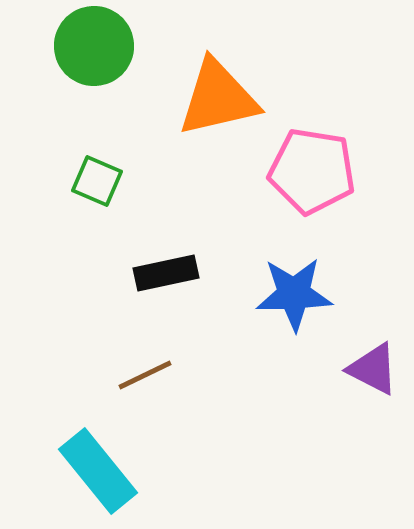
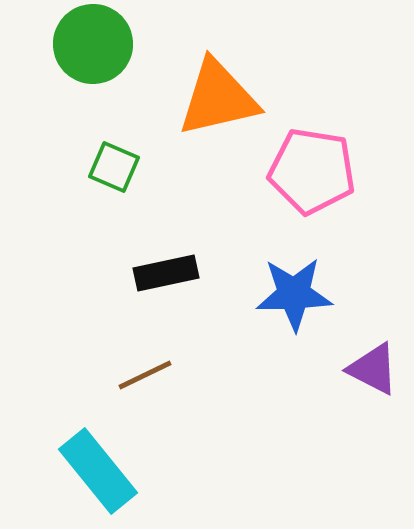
green circle: moved 1 px left, 2 px up
green square: moved 17 px right, 14 px up
